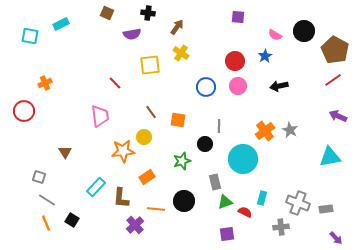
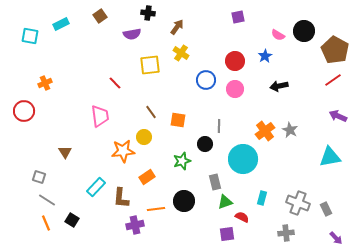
brown square at (107, 13): moved 7 px left, 3 px down; rotated 32 degrees clockwise
purple square at (238, 17): rotated 16 degrees counterclockwise
pink semicircle at (275, 35): moved 3 px right
pink circle at (238, 86): moved 3 px left, 3 px down
blue circle at (206, 87): moved 7 px up
orange line at (156, 209): rotated 12 degrees counterclockwise
gray rectangle at (326, 209): rotated 72 degrees clockwise
red semicircle at (245, 212): moved 3 px left, 5 px down
purple cross at (135, 225): rotated 30 degrees clockwise
gray cross at (281, 227): moved 5 px right, 6 px down
